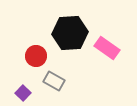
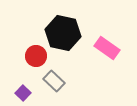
black hexagon: moved 7 px left; rotated 16 degrees clockwise
gray rectangle: rotated 15 degrees clockwise
